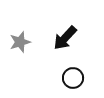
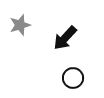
gray star: moved 17 px up
